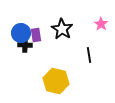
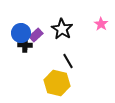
purple rectangle: rotated 56 degrees clockwise
black line: moved 21 px left, 6 px down; rotated 21 degrees counterclockwise
yellow hexagon: moved 1 px right, 2 px down
